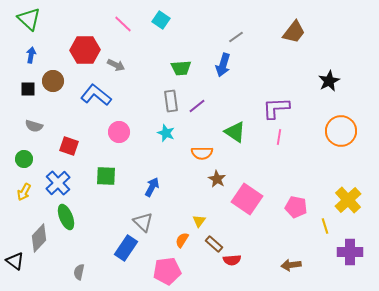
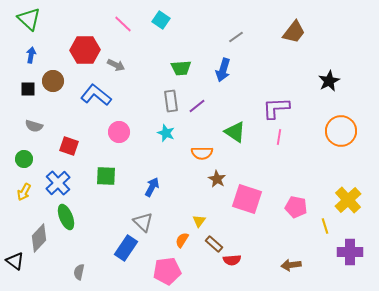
blue arrow at (223, 65): moved 5 px down
pink square at (247, 199): rotated 16 degrees counterclockwise
